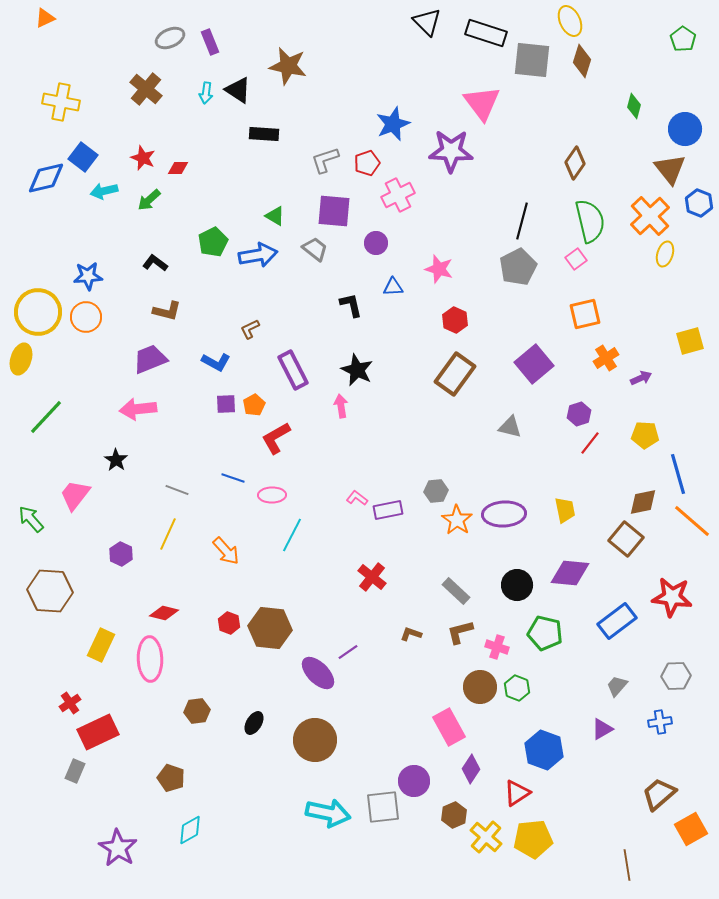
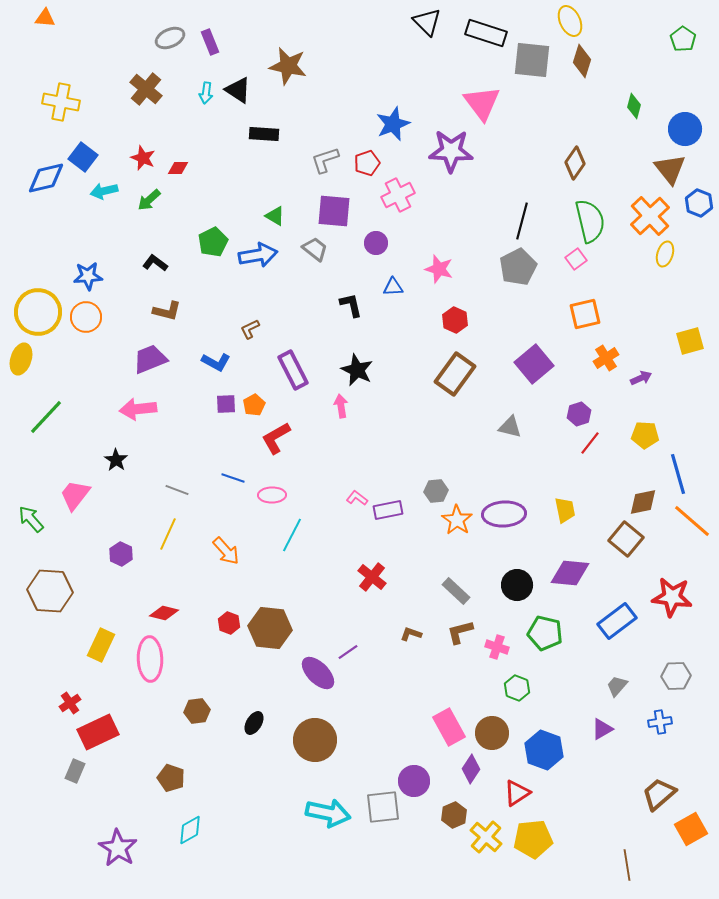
orange triangle at (45, 18): rotated 30 degrees clockwise
brown circle at (480, 687): moved 12 px right, 46 px down
